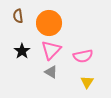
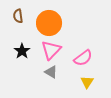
pink semicircle: moved 2 px down; rotated 24 degrees counterclockwise
